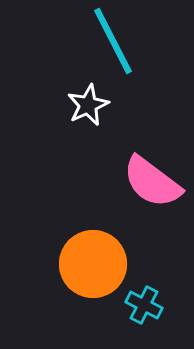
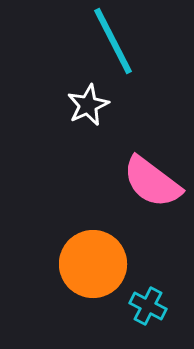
cyan cross: moved 4 px right, 1 px down
